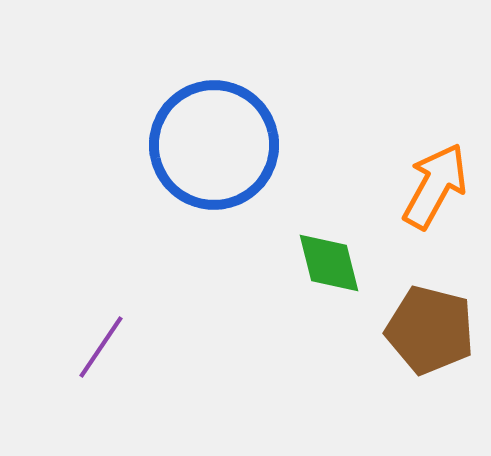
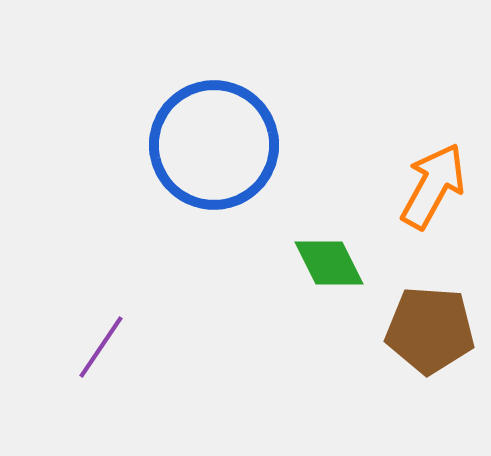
orange arrow: moved 2 px left
green diamond: rotated 12 degrees counterclockwise
brown pentagon: rotated 10 degrees counterclockwise
